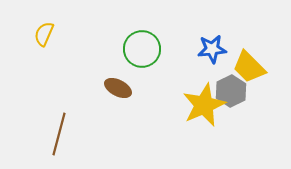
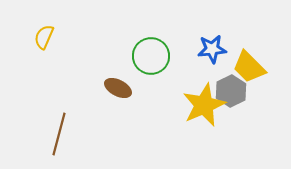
yellow semicircle: moved 3 px down
green circle: moved 9 px right, 7 px down
